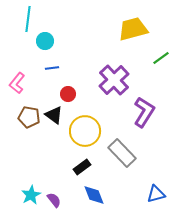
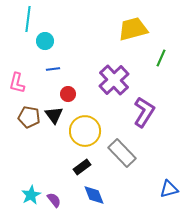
green line: rotated 30 degrees counterclockwise
blue line: moved 1 px right, 1 px down
pink L-shape: rotated 25 degrees counterclockwise
black triangle: rotated 18 degrees clockwise
blue triangle: moved 13 px right, 5 px up
